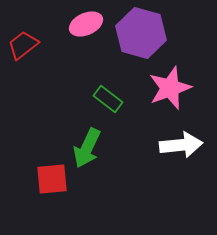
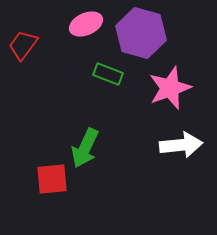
red trapezoid: rotated 16 degrees counterclockwise
green rectangle: moved 25 px up; rotated 16 degrees counterclockwise
green arrow: moved 2 px left
